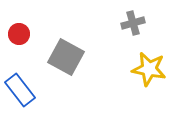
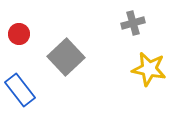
gray square: rotated 18 degrees clockwise
